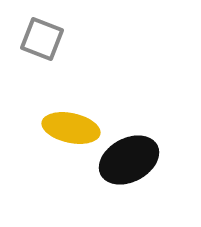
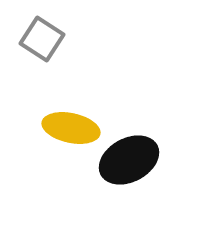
gray square: rotated 12 degrees clockwise
